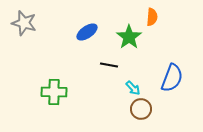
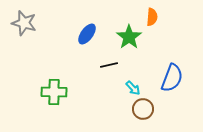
blue ellipse: moved 2 px down; rotated 20 degrees counterclockwise
black line: rotated 24 degrees counterclockwise
brown circle: moved 2 px right
